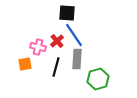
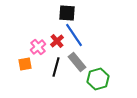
pink cross: rotated 35 degrees clockwise
gray rectangle: moved 3 px down; rotated 42 degrees counterclockwise
